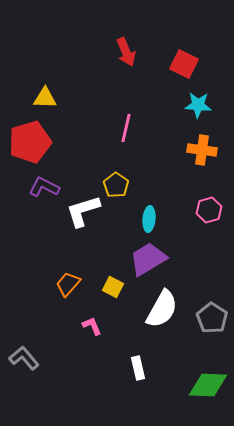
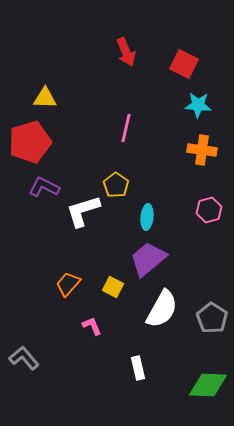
cyan ellipse: moved 2 px left, 2 px up
purple trapezoid: rotated 9 degrees counterclockwise
